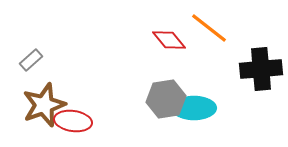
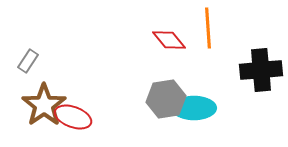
orange line: moved 1 px left; rotated 48 degrees clockwise
gray rectangle: moved 3 px left, 1 px down; rotated 15 degrees counterclockwise
black cross: moved 1 px down
brown star: rotated 15 degrees counterclockwise
red ellipse: moved 4 px up; rotated 12 degrees clockwise
